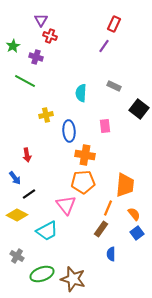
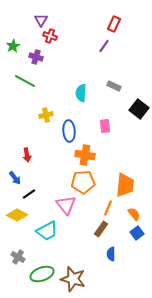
gray cross: moved 1 px right, 1 px down
